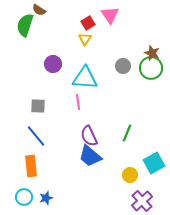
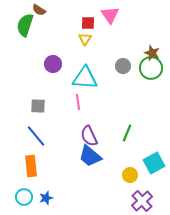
red square: rotated 32 degrees clockwise
